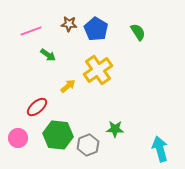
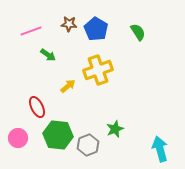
yellow cross: rotated 16 degrees clockwise
red ellipse: rotated 75 degrees counterclockwise
green star: rotated 24 degrees counterclockwise
